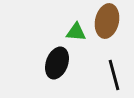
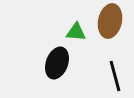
brown ellipse: moved 3 px right
black line: moved 1 px right, 1 px down
